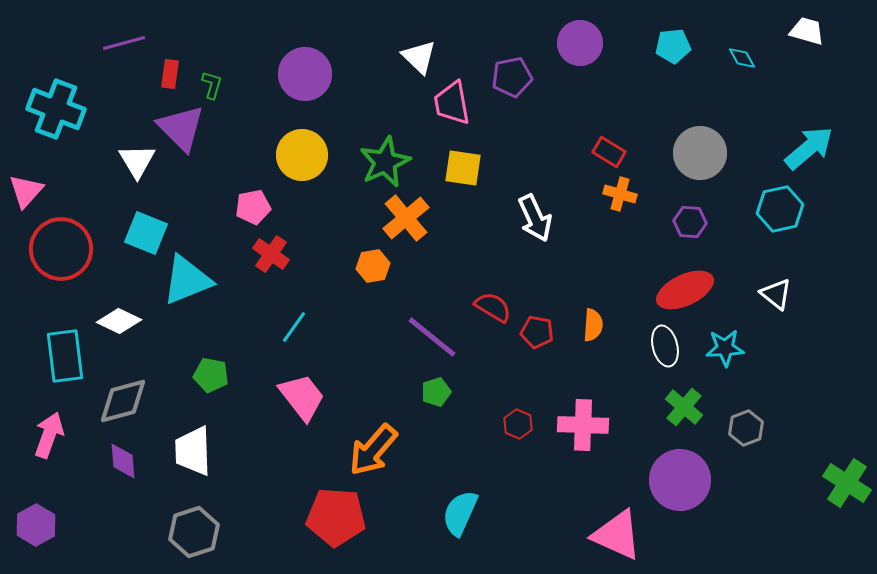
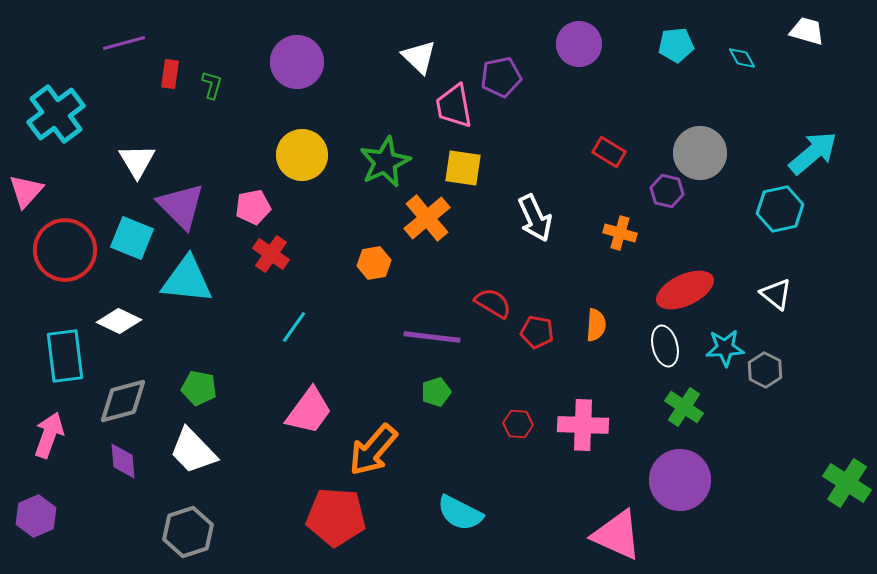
purple circle at (580, 43): moved 1 px left, 1 px down
cyan pentagon at (673, 46): moved 3 px right, 1 px up
purple circle at (305, 74): moved 8 px left, 12 px up
purple pentagon at (512, 77): moved 11 px left
pink trapezoid at (452, 103): moved 2 px right, 3 px down
cyan cross at (56, 109): moved 5 px down; rotated 32 degrees clockwise
purple triangle at (181, 128): moved 78 px down
cyan arrow at (809, 148): moved 4 px right, 5 px down
orange cross at (620, 194): moved 39 px down
orange cross at (406, 218): moved 21 px right
purple hexagon at (690, 222): moved 23 px left, 31 px up; rotated 8 degrees clockwise
cyan square at (146, 233): moved 14 px left, 5 px down
red circle at (61, 249): moved 4 px right, 1 px down
orange hexagon at (373, 266): moved 1 px right, 3 px up
cyan triangle at (187, 280): rotated 28 degrees clockwise
red semicircle at (493, 307): moved 4 px up
orange semicircle at (593, 325): moved 3 px right
purple line at (432, 337): rotated 32 degrees counterclockwise
green pentagon at (211, 375): moved 12 px left, 13 px down
pink trapezoid at (302, 397): moved 7 px right, 14 px down; rotated 74 degrees clockwise
green cross at (684, 407): rotated 6 degrees counterclockwise
red hexagon at (518, 424): rotated 20 degrees counterclockwise
gray hexagon at (746, 428): moved 19 px right, 58 px up; rotated 12 degrees counterclockwise
white trapezoid at (193, 451): rotated 42 degrees counterclockwise
cyan semicircle at (460, 513): rotated 87 degrees counterclockwise
purple hexagon at (36, 525): moved 9 px up; rotated 6 degrees clockwise
gray hexagon at (194, 532): moved 6 px left
